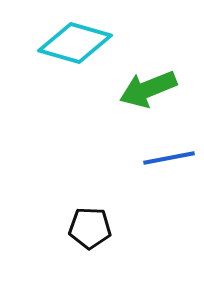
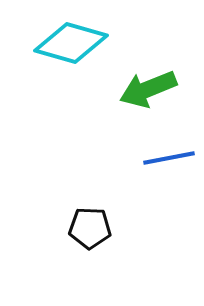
cyan diamond: moved 4 px left
